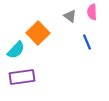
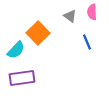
purple rectangle: moved 1 px down
